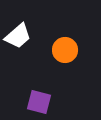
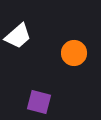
orange circle: moved 9 px right, 3 px down
